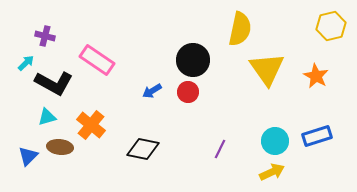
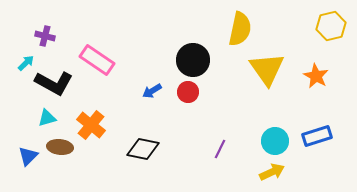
cyan triangle: moved 1 px down
